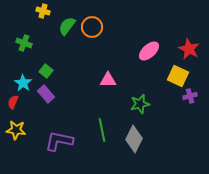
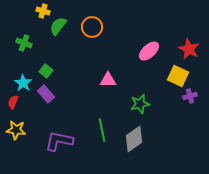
green semicircle: moved 9 px left
gray diamond: rotated 28 degrees clockwise
